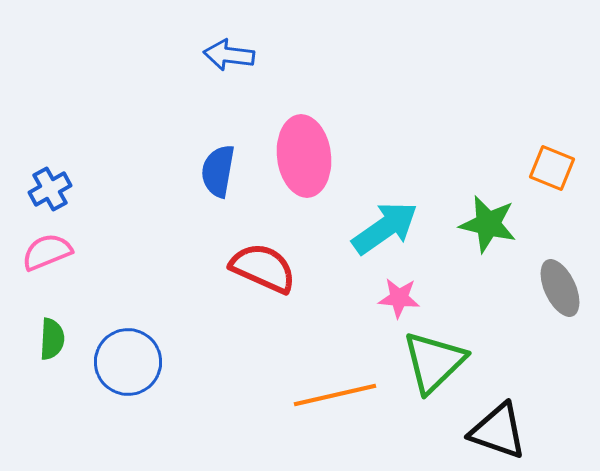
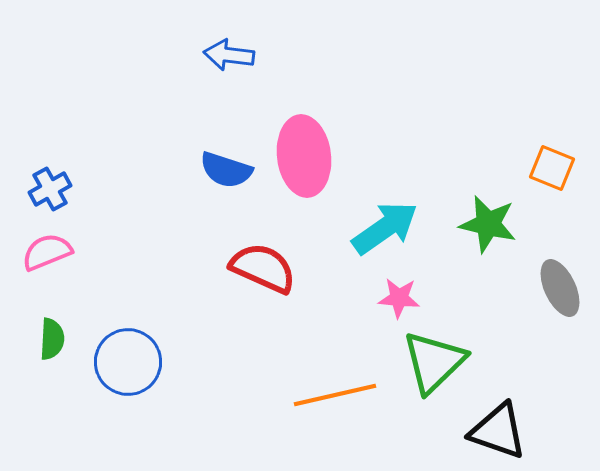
blue semicircle: moved 8 px right, 1 px up; rotated 82 degrees counterclockwise
